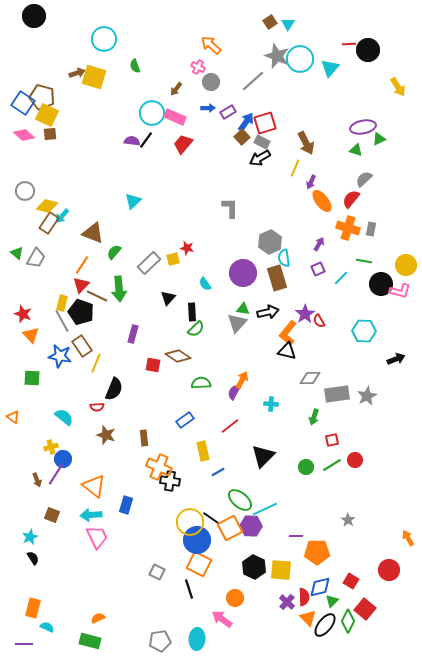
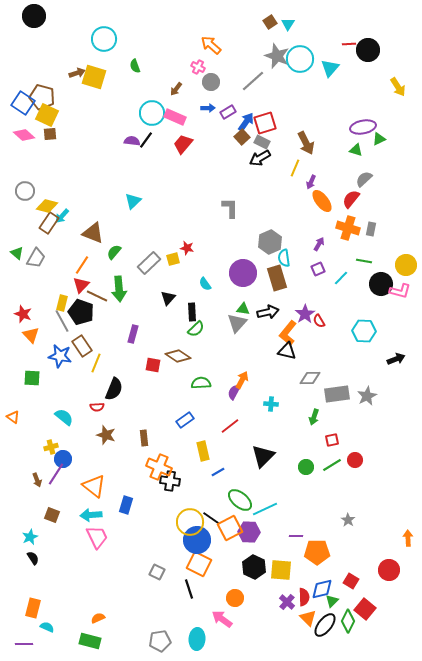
purple hexagon at (251, 526): moved 2 px left, 6 px down
orange arrow at (408, 538): rotated 28 degrees clockwise
blue diamond at (320, 587): moved 2 px right, 2 px down
